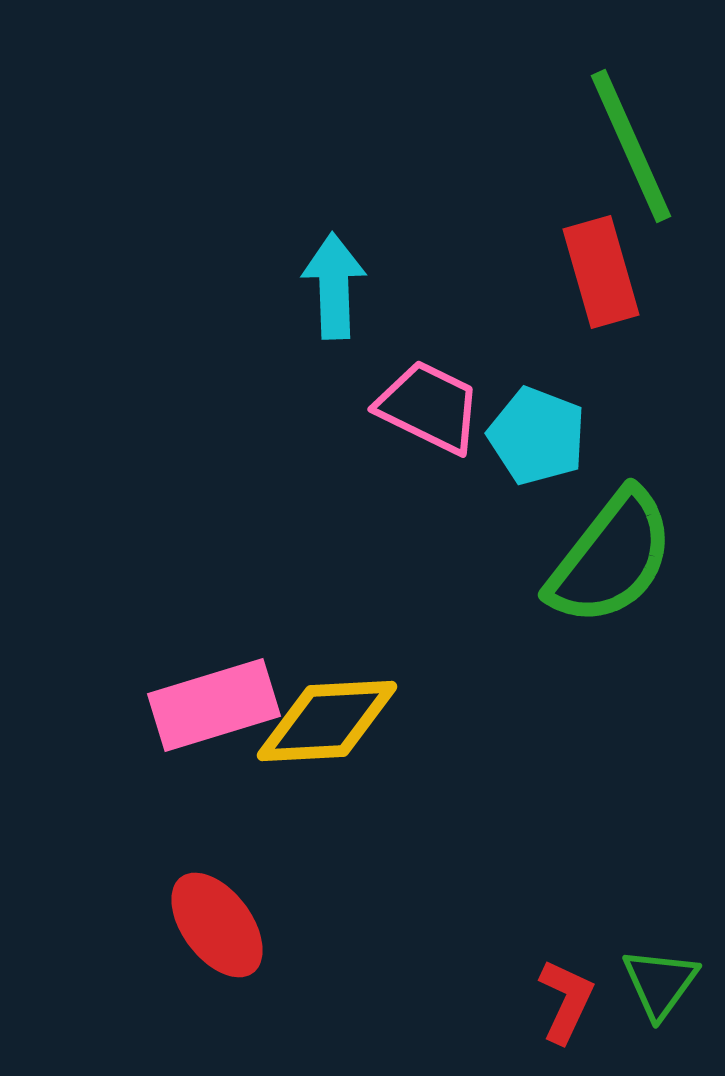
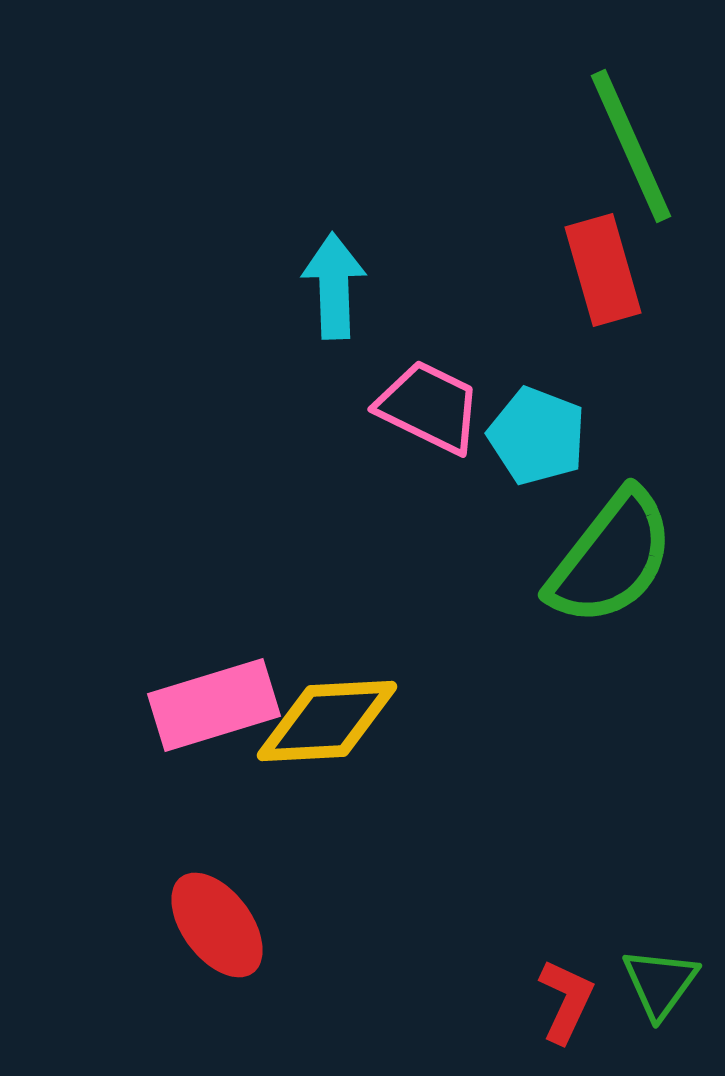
red rectangle: moved 2 px right, 2 px up
